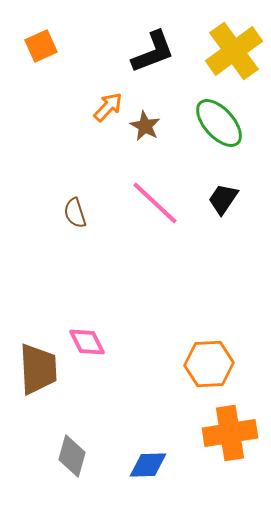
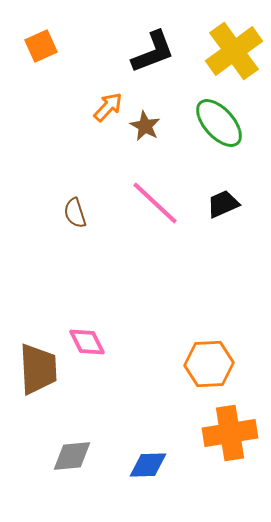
black trapezoid: moved 5 px down; rotated 32 degrees clockwise
gray diamond: rotated 69 degrees clockwise
